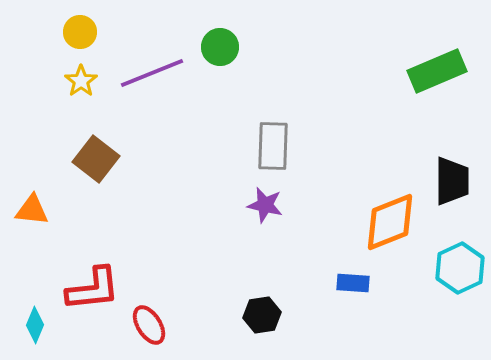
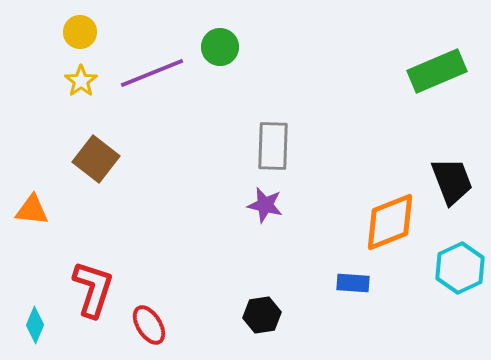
black trapezoid: rotated 21 degrees counterclockwise
red L-shape: rotated 66 degrees counterclockwise
